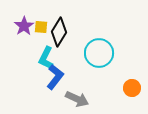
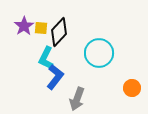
yellow square: moved 1 px down
black diamond: rotated 12 degrees clockwise
gray arrow: rotated 85 degrees clockwise
